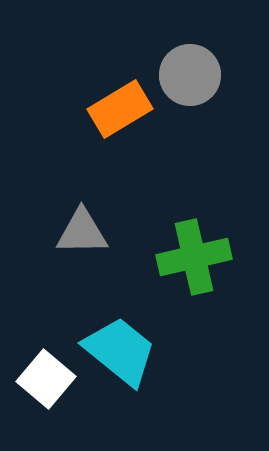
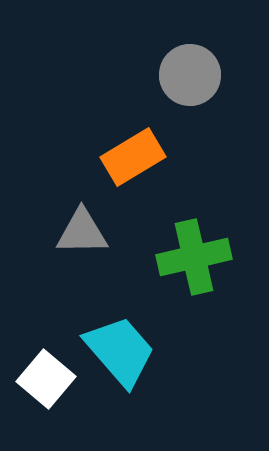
orange rectangle: moved 13 px right, 48 px down
cyan trapezoid: rotated 10 degrees clockwise
